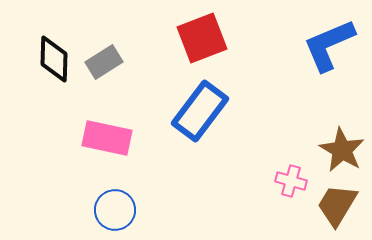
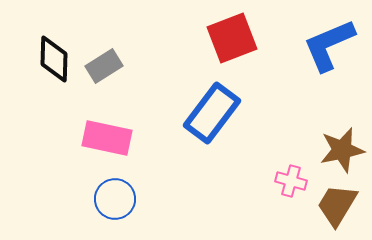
red square: moved 30 px right
gray rectangle: moved 4 px down
blue rectangle: moved 12 px right, 2 px down
brown star: rotated 30 degrees clockwise
blue circle: moved 11 px up
